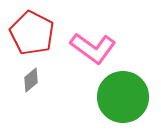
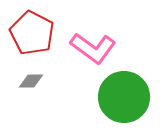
gray diamond: moved 1 px down; rotated 40 degrees clockwise
green circle: moved 1 px right
